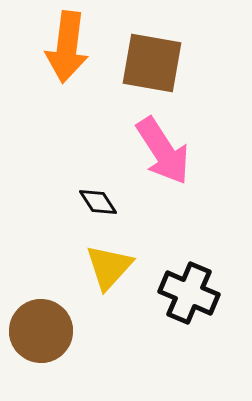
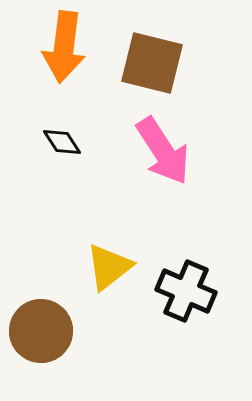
orange arrow: moved 3 px left
brown square: rotated 4 degrees clockwise
black diamond: moved 36 px left, 60 px up
yellow triangle: rotated 10 degrees clockwise
black cross: moved 3 px left, 2 px up
